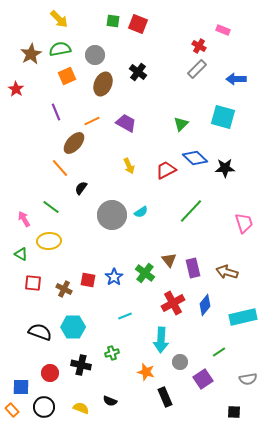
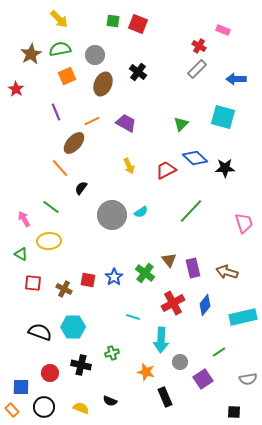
cyan line at (125, 316): moved 8 px right, 1 px down; rotated 40 degrees clockwise
